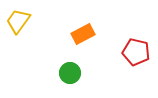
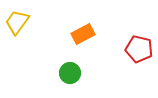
yellow trapezoid: moved 1 px left, 1 px down
red pentagon: moved 3 px right, 3 px up
